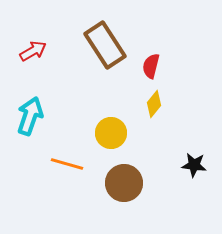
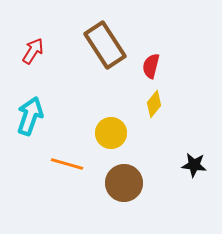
red arrow: rotated 28 degrees counterclockwise
